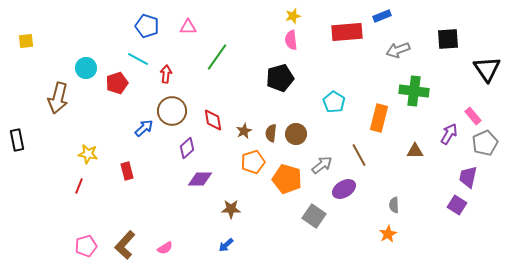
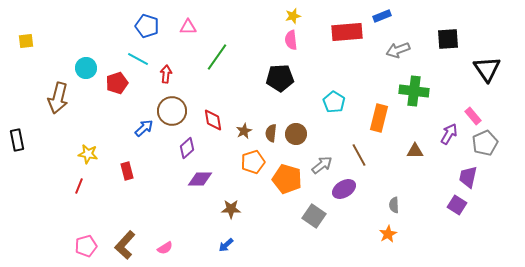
black pentagon at (280, 78): rotated 12 degrees clockwise
